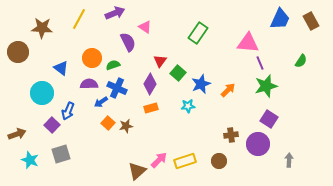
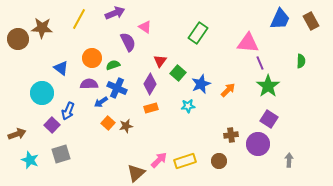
brown circle at (18, 52): moved 13 px up
green semicircle at (301, 61): rotated 32 degrees counterclockwise
green star at (266, 86): moved 2 px right; rotated 20 degrees counterclockwise
brown triangle at (137, 171): moved 1 px left, 2 px down
